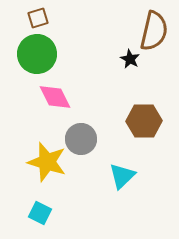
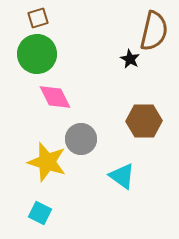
cyan triangle: rotated 40 degrees counterclockwise
